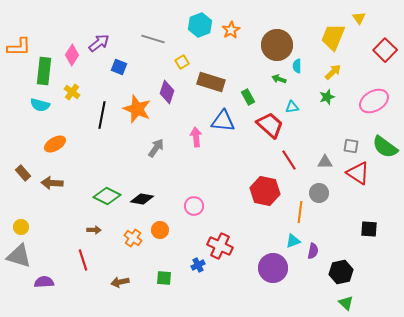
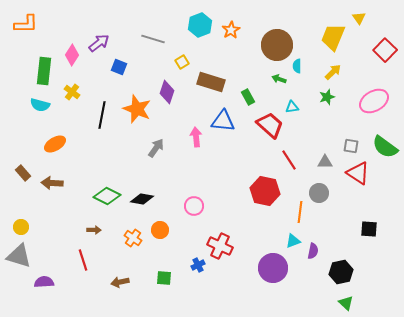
orange L-shape at (19, 47): moved 7 px right, 23 px up
